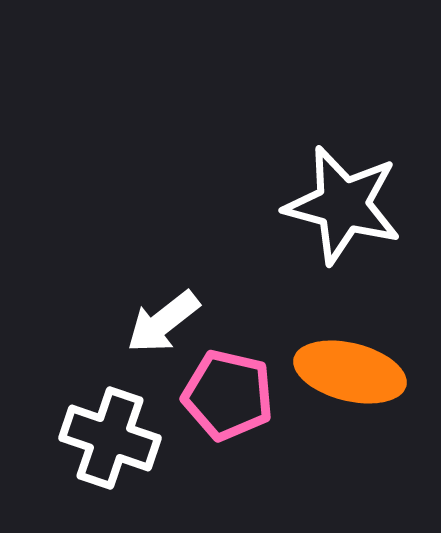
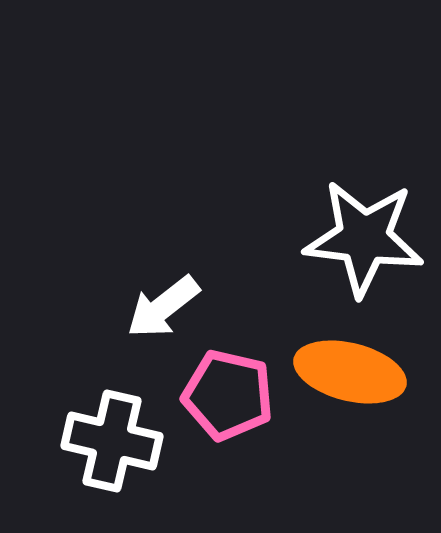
white star: moved 21 px right, 33 px down; rotated 8 degrees counterclockwise
white arrow: moved 15 px up
white cross: moved 2 px right, 3 px down; rotated 6 degrees counterclockwise
